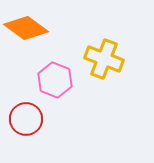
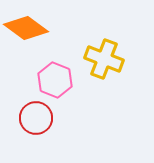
red circle: moved 10 px right, 1 px up
